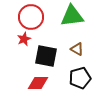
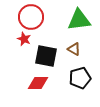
green triangle: moved 7 px right, 4 px down
red star: rotated 24 degrees counterclockwise
brown triangle: moved 3 px left
